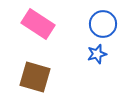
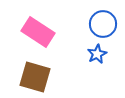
pink rectangle: moved 8 px down
blue star: rotated 12 degrees counterclockwise
